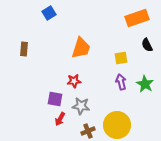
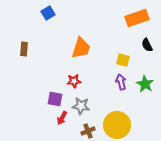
blue square: moved 1 px left
yellow square: moved 2 px right, 2 px down; rotated 24 degrees clockwise
red arrow: moved 2 px right, 1 px up
